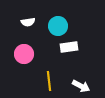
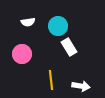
white rectangle: rotated 66 degrees clockwise
pink circle: moved 2 px left
yellow line: moved 2 px right, 1 px up
white arrow: rotated 18 degrees counterclockwise
